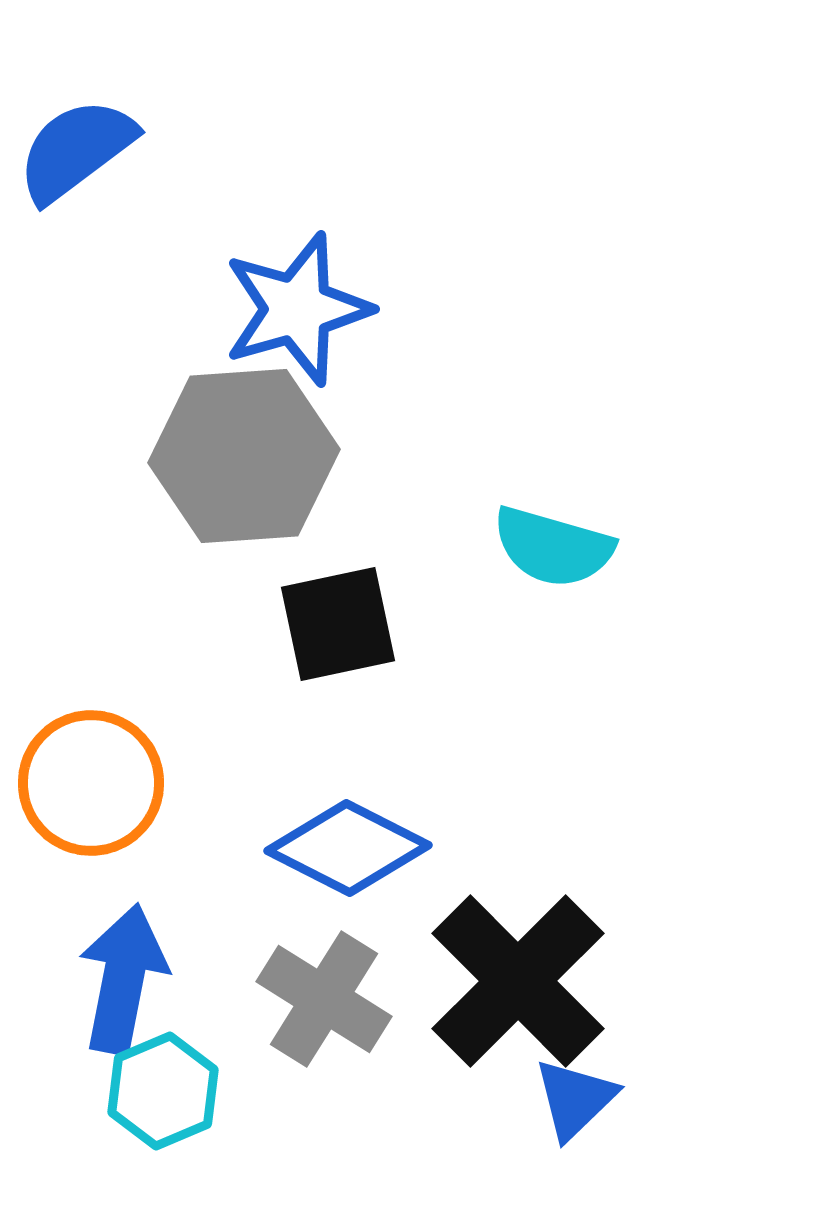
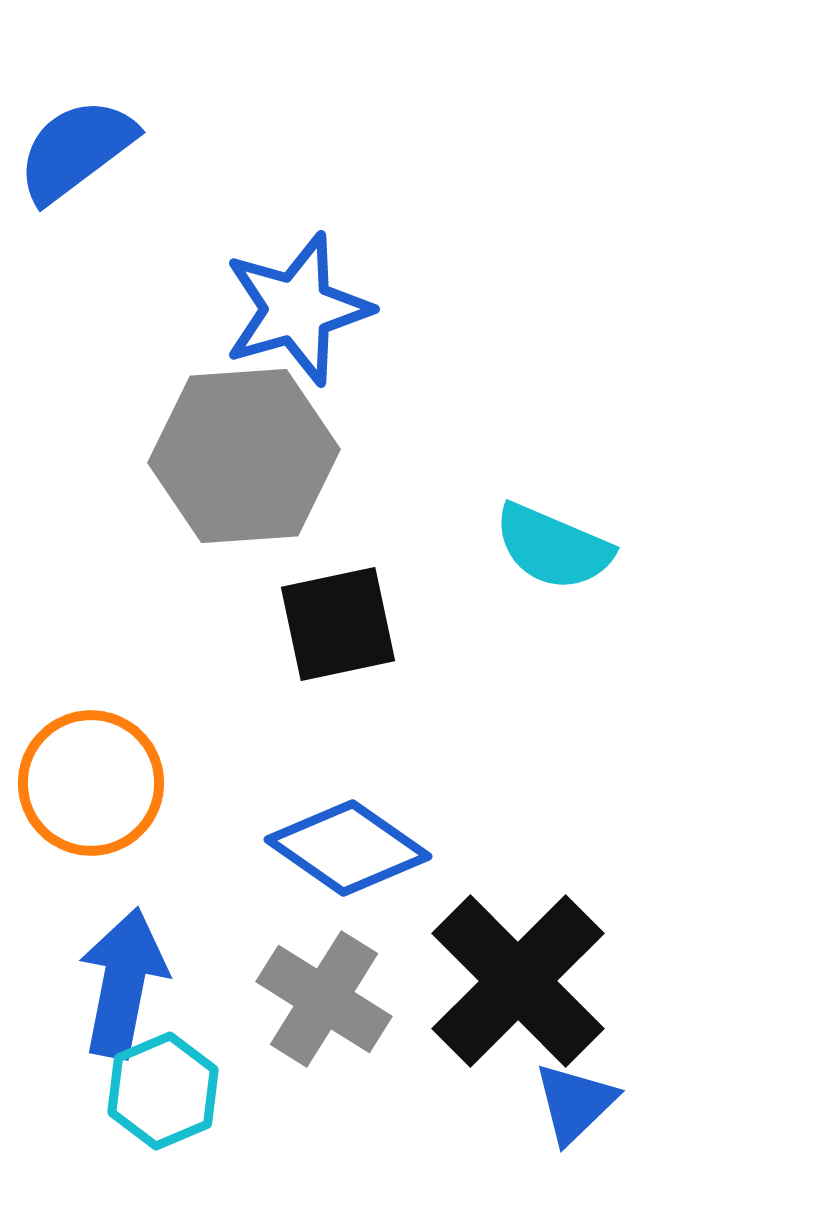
cyan semicircle: rotated 7 degrees clockwise
blue diamond: rotated 8 degrees clockwise
blue arrow: moved 4 px down
blue triangle: moved 4 px down
